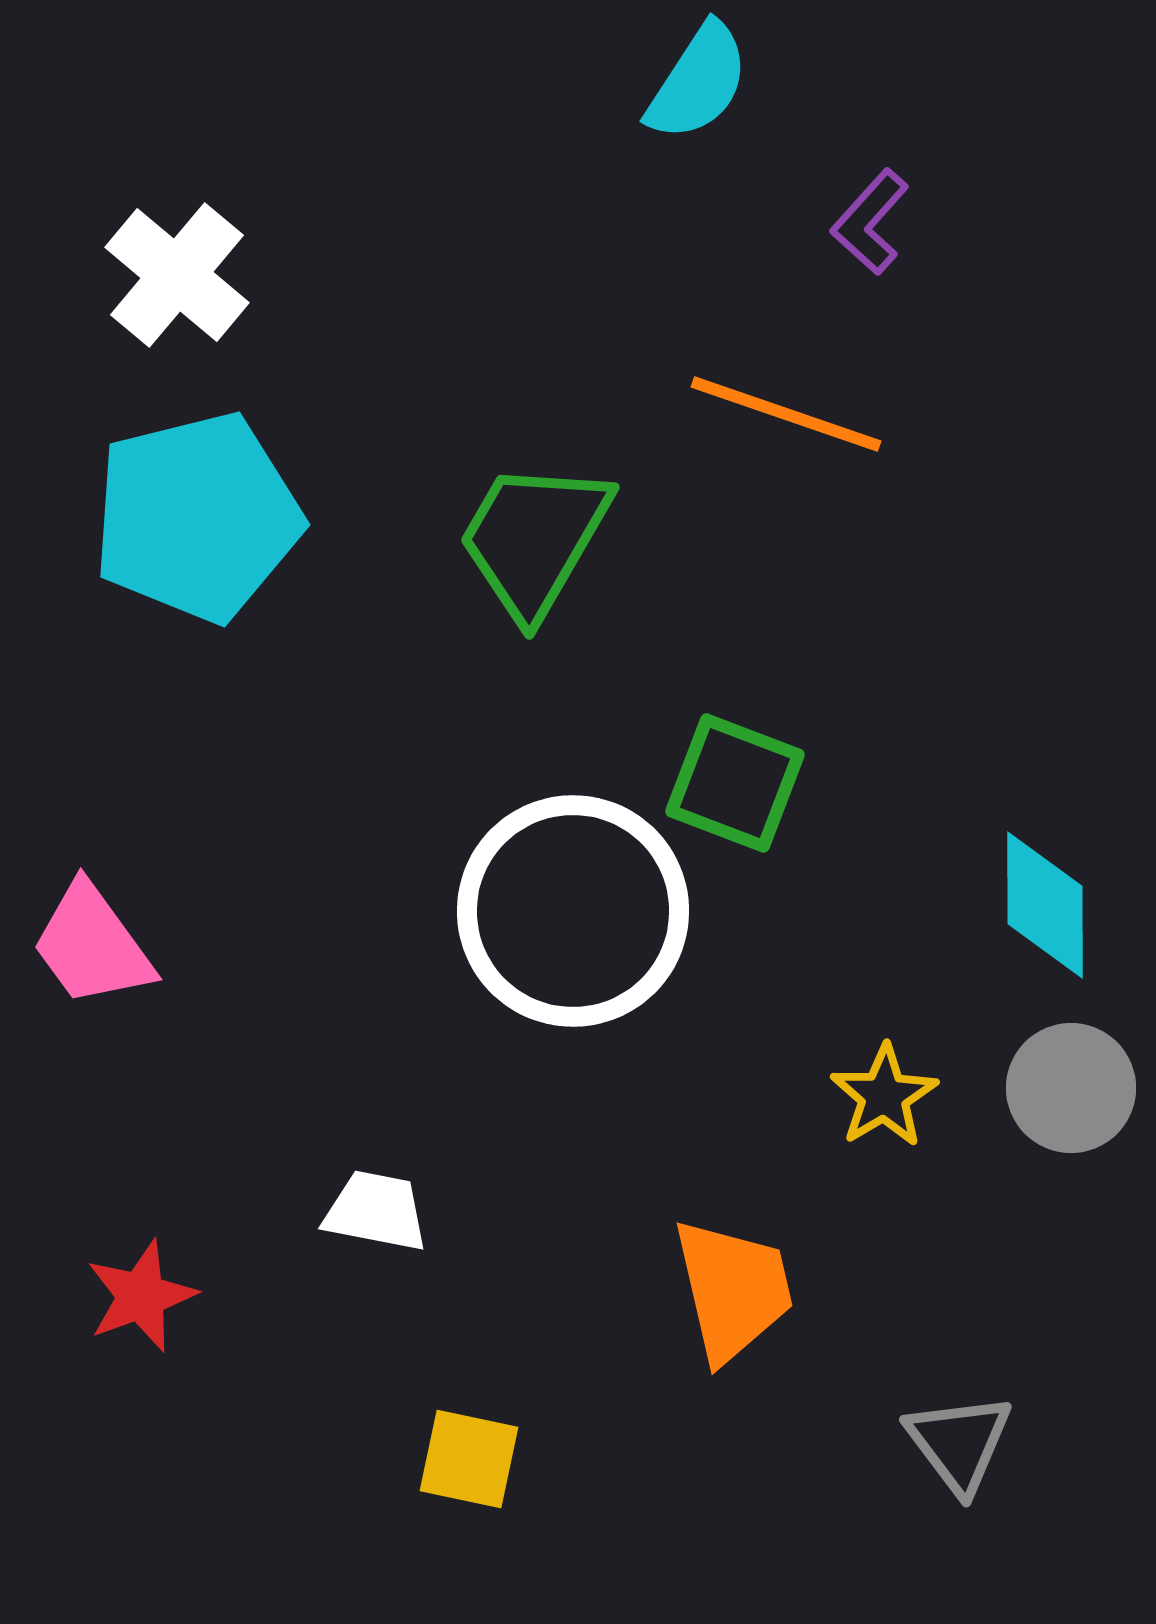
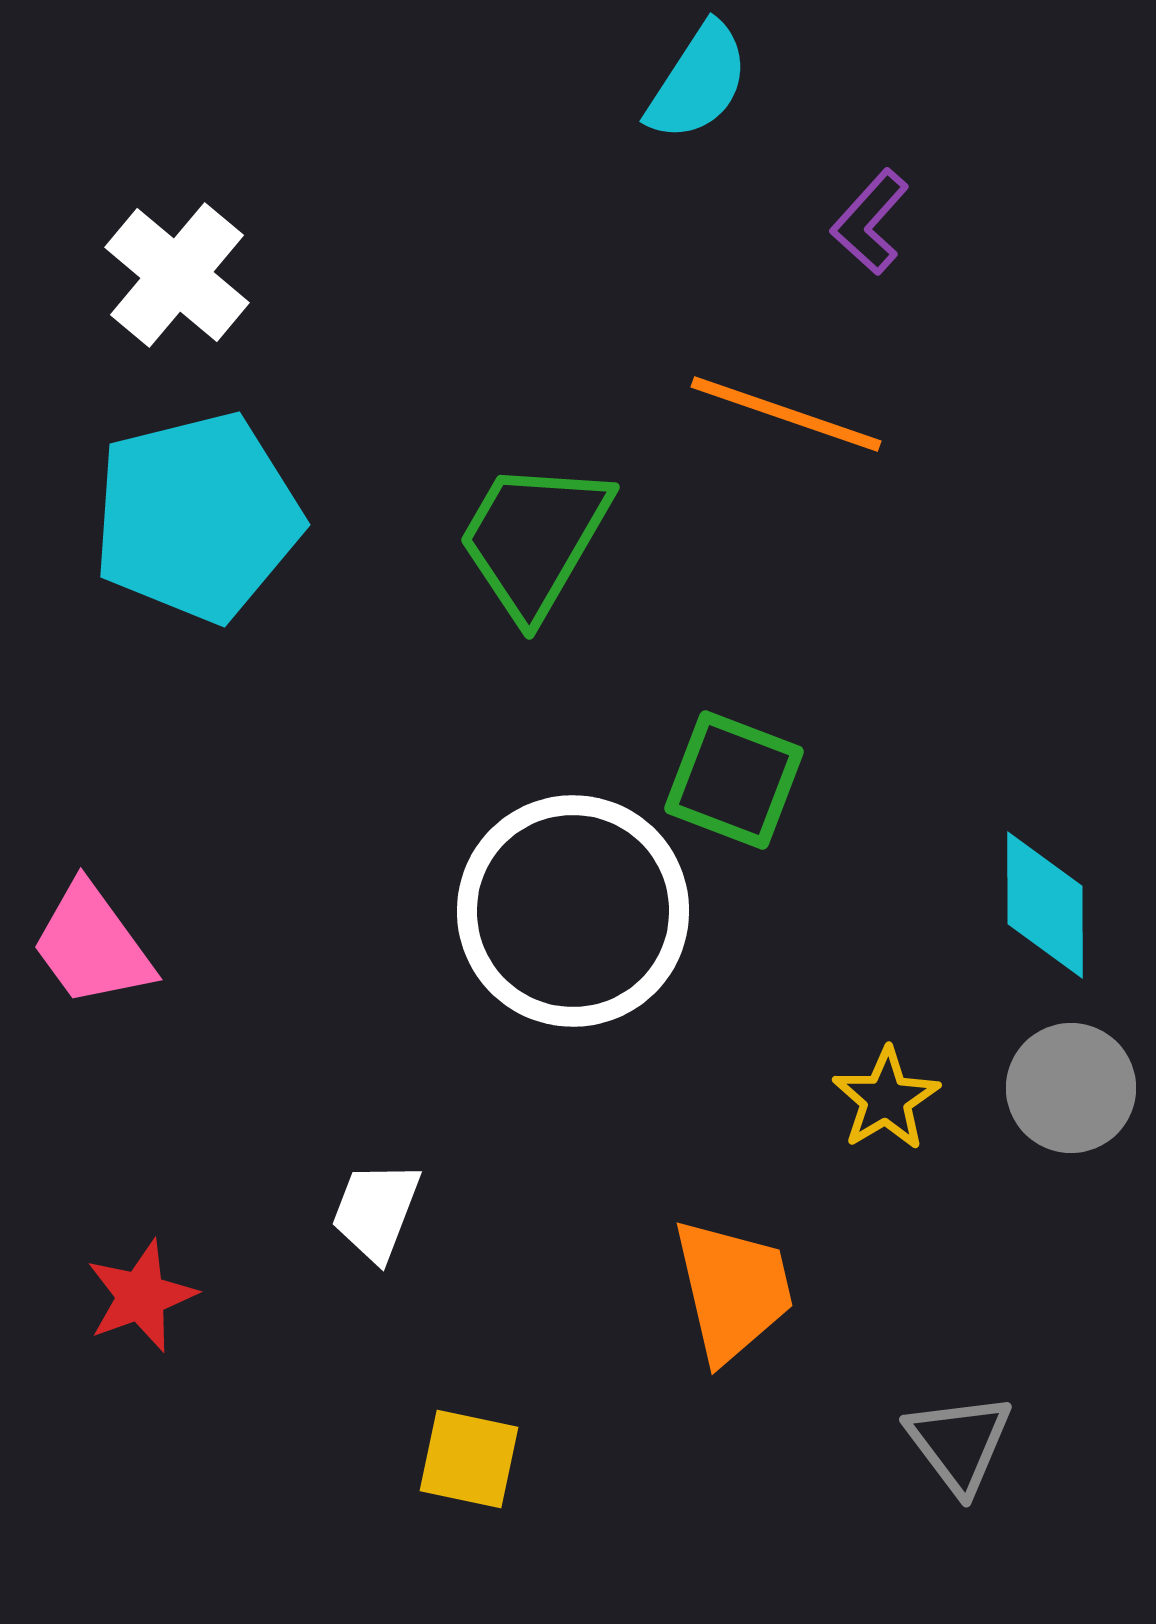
green square: moved 1 px left, 3 px up
yellow star: moved 2 px right, 3 px down
white trapezoid: rotated 80 degrees counterclockwise
